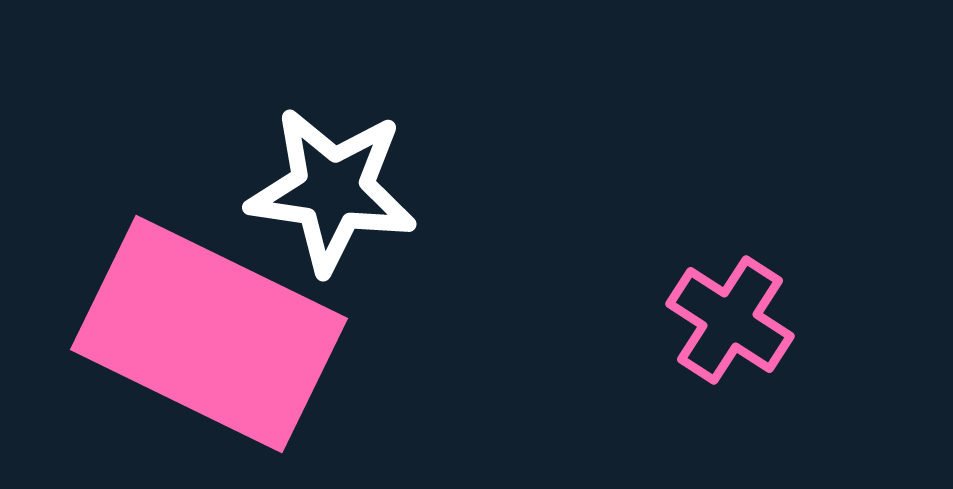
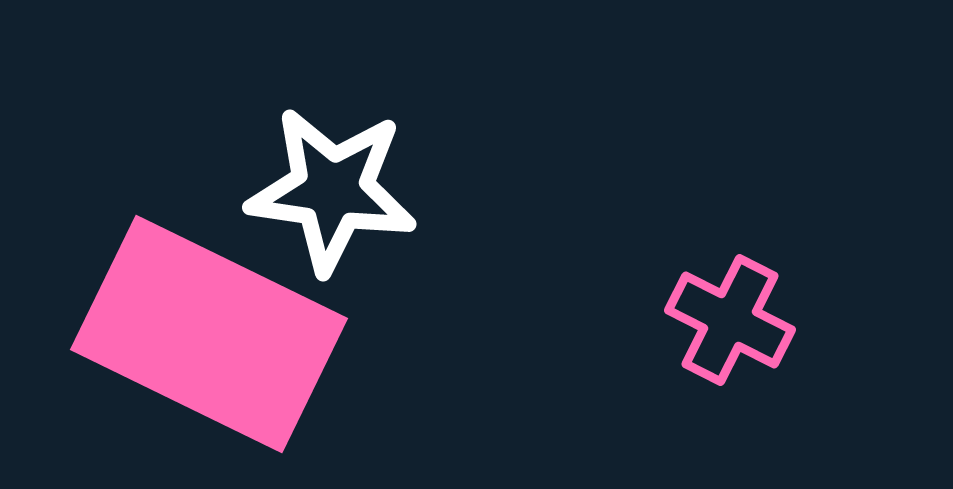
pink cross: rotated 6 degrees counterclockwise
